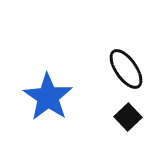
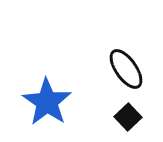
blue star: moved 1 px left, 5 px down
